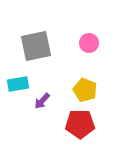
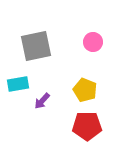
pink circle: moved 4 px right, 1 px up
red pentagon: moved 7 px right, 2 px down
